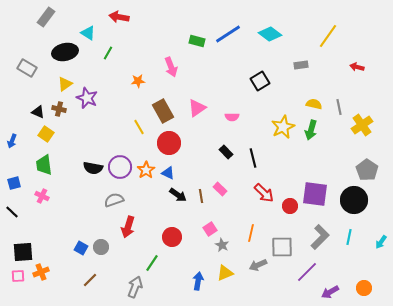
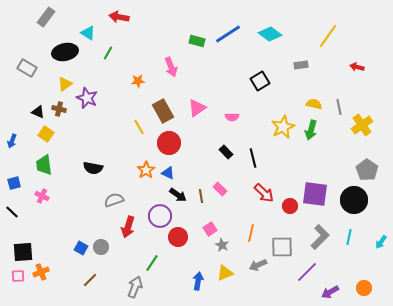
purple circle at (120, 167): moved 40 px right, 49 px down
red circle at (172, 237): moved 6 px right
